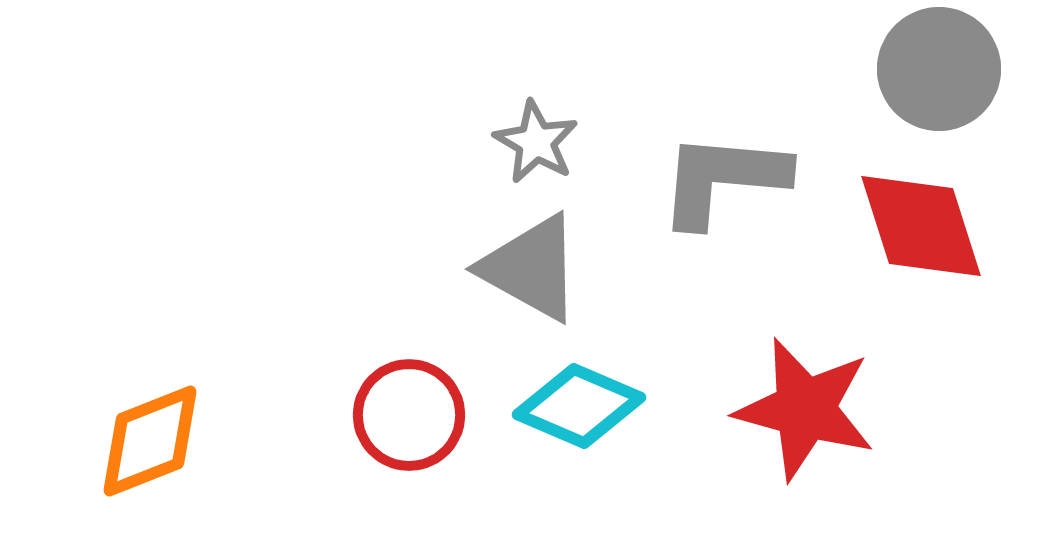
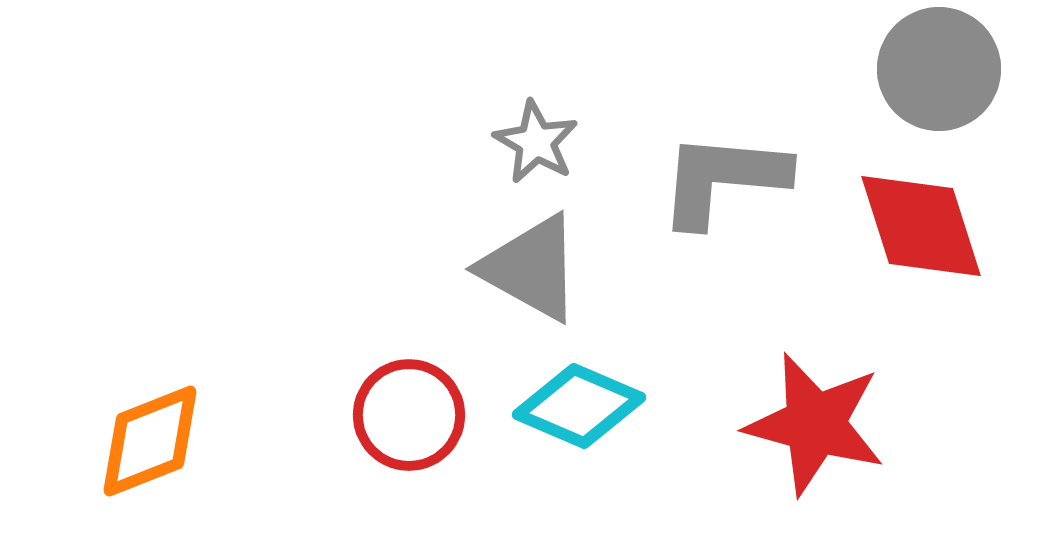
red star: moved 10 px right, 15 px down
